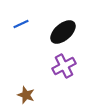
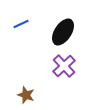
black ellipse: rotated 16 degrees counterclockwise
purple cross: rotated 15 degrees counterclockwise
